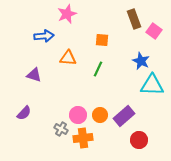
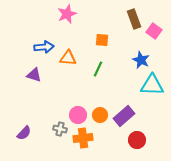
blue arrow: moved 11 px down
blue star: moved 1 px up
purple semicircle: moved 20 px down
gray cross: moved 1 px left; rotated 16 degrees counterclockwise
red circle: moved 2 px left
